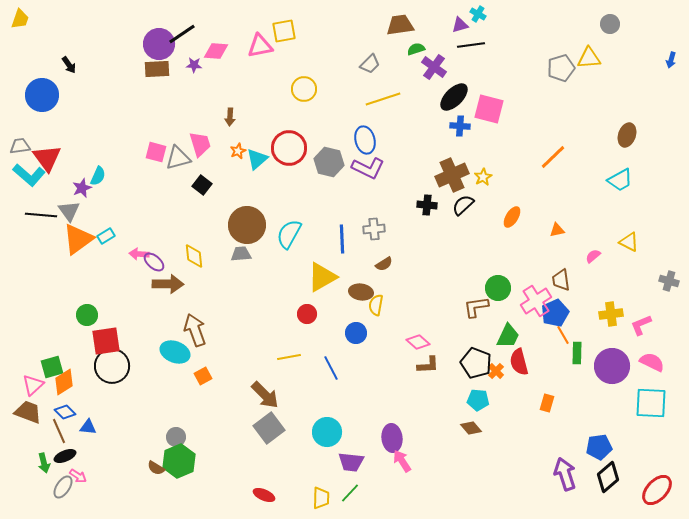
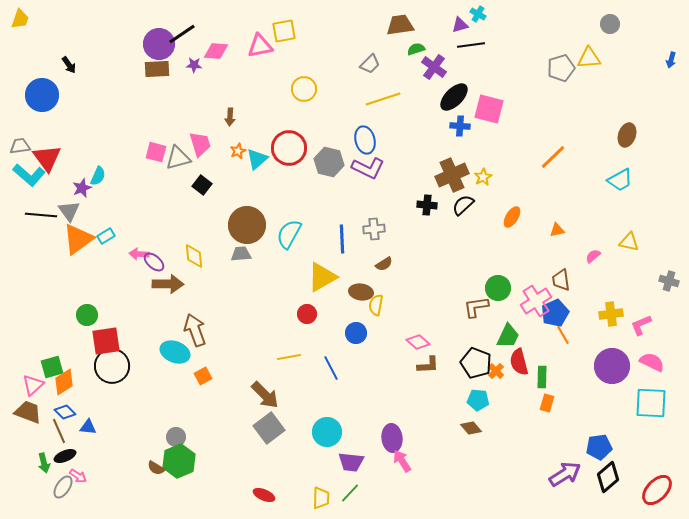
yellow triangle at (629, 242): rotated 15 degrees counterclockwise
green rectangle at (577, 353): moved 35 px left, 24 px down
purple arrow at (565, 474): rotated 76 degrees clockwise
